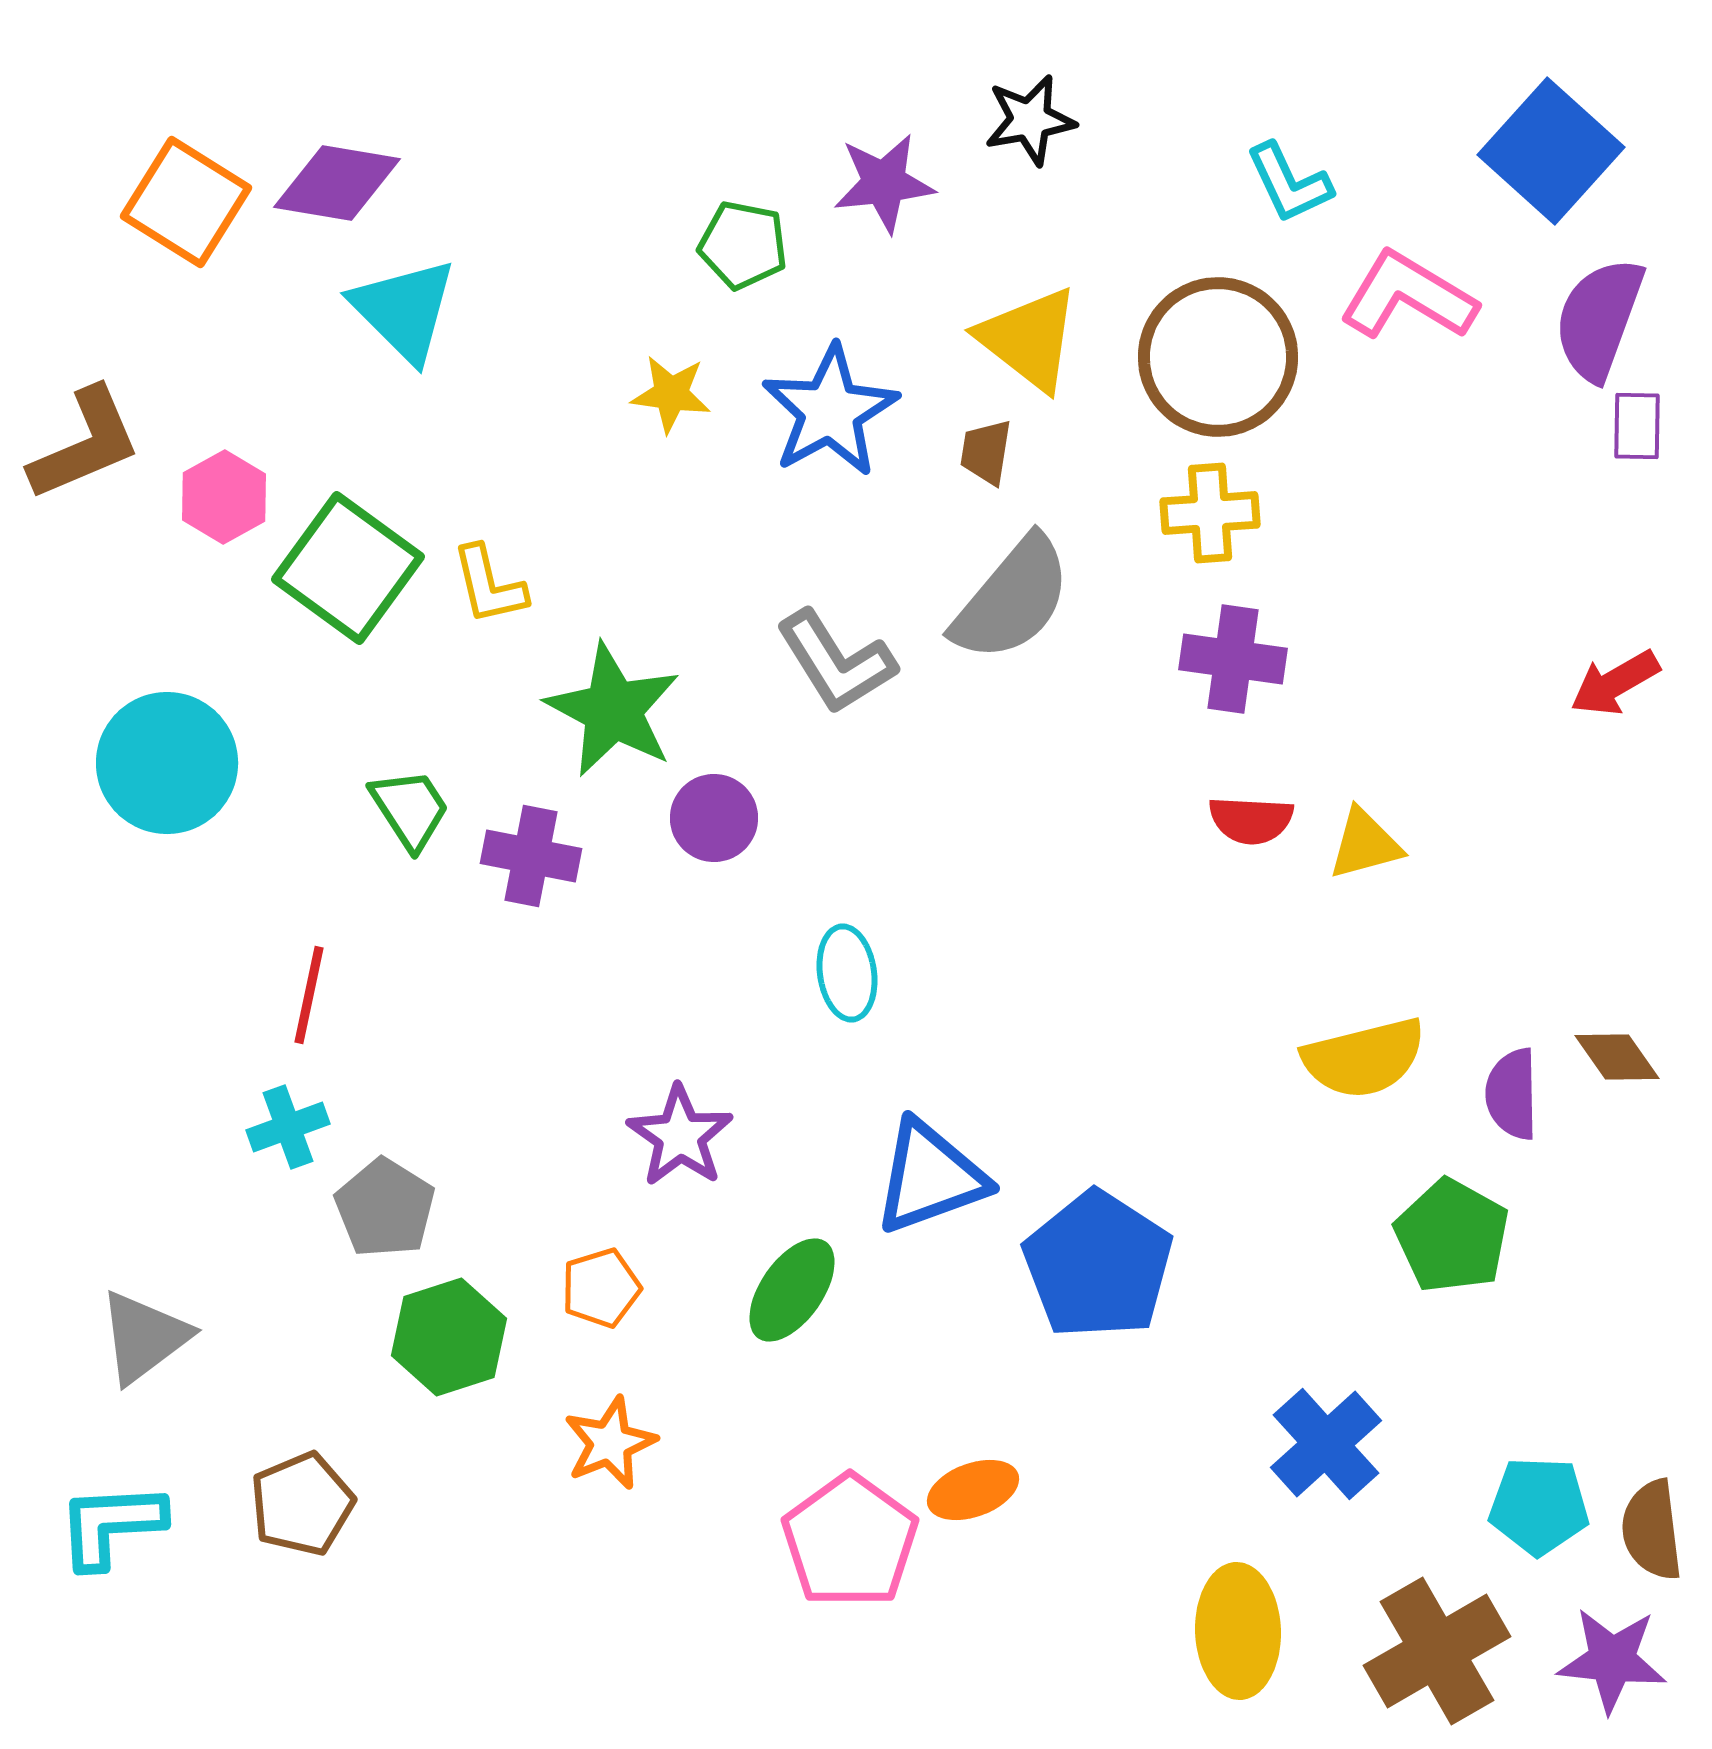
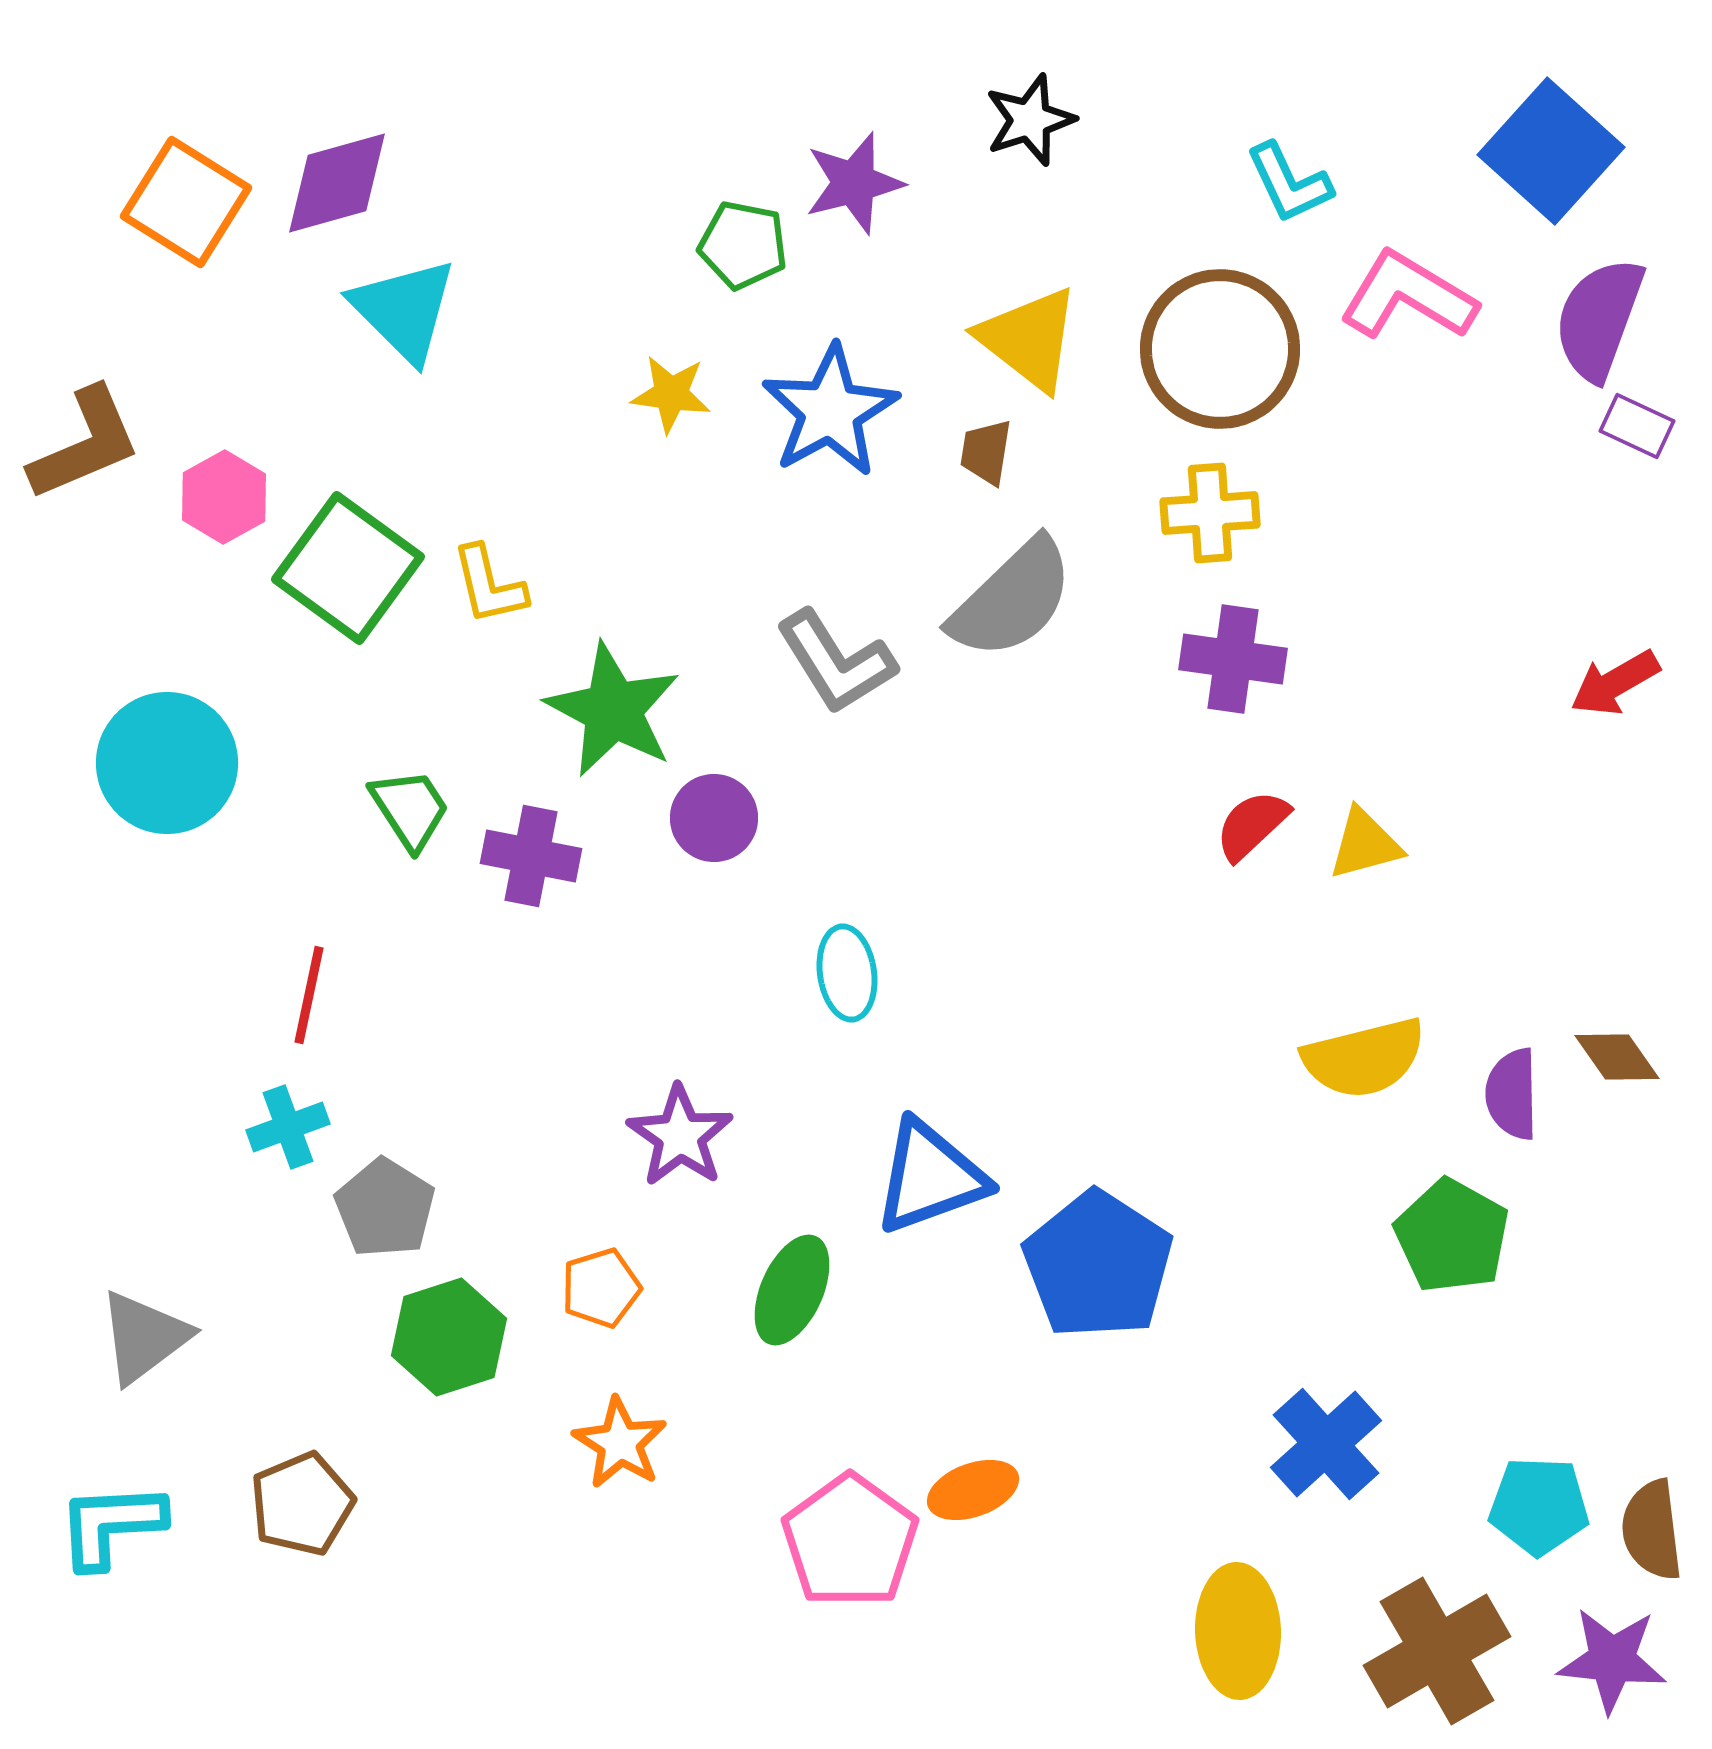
black star at (1030, 120): rotated 8 degrees counterclockwise
purple diamond at (337, 183): rotated 25 degrees counterclockwise
purple star at (884, 183): moved 30 px left; rotated 8 degrees counterclockwise
brown circle at (1218, 357): moved 2 px right, 8 px up
purple rectangle at (1637, 426): rotated 66 degrees counterclockwise
gray semicircle at (1012, 599): rotated 6 degrees clockwise
red semicircle at (1251, 820): moved 1 px right, 5 px down; rotated 134 degrees clockwise
green ellipse at (792, 1290): rotated 11 degrees counterclockwise
orange star at (610, 1443): moved 10 px right; rotated 18 degrees counterclockwise
